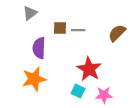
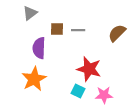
brown square: moved 3 px left, 1 px down
red star: rotated 15 degrees counterclockwise
orange star: rotated 15 degrees counterclockwise
